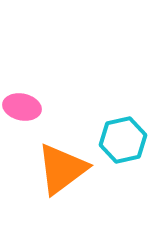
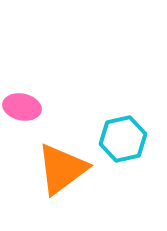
cyan hexagon: moved 1 px up
